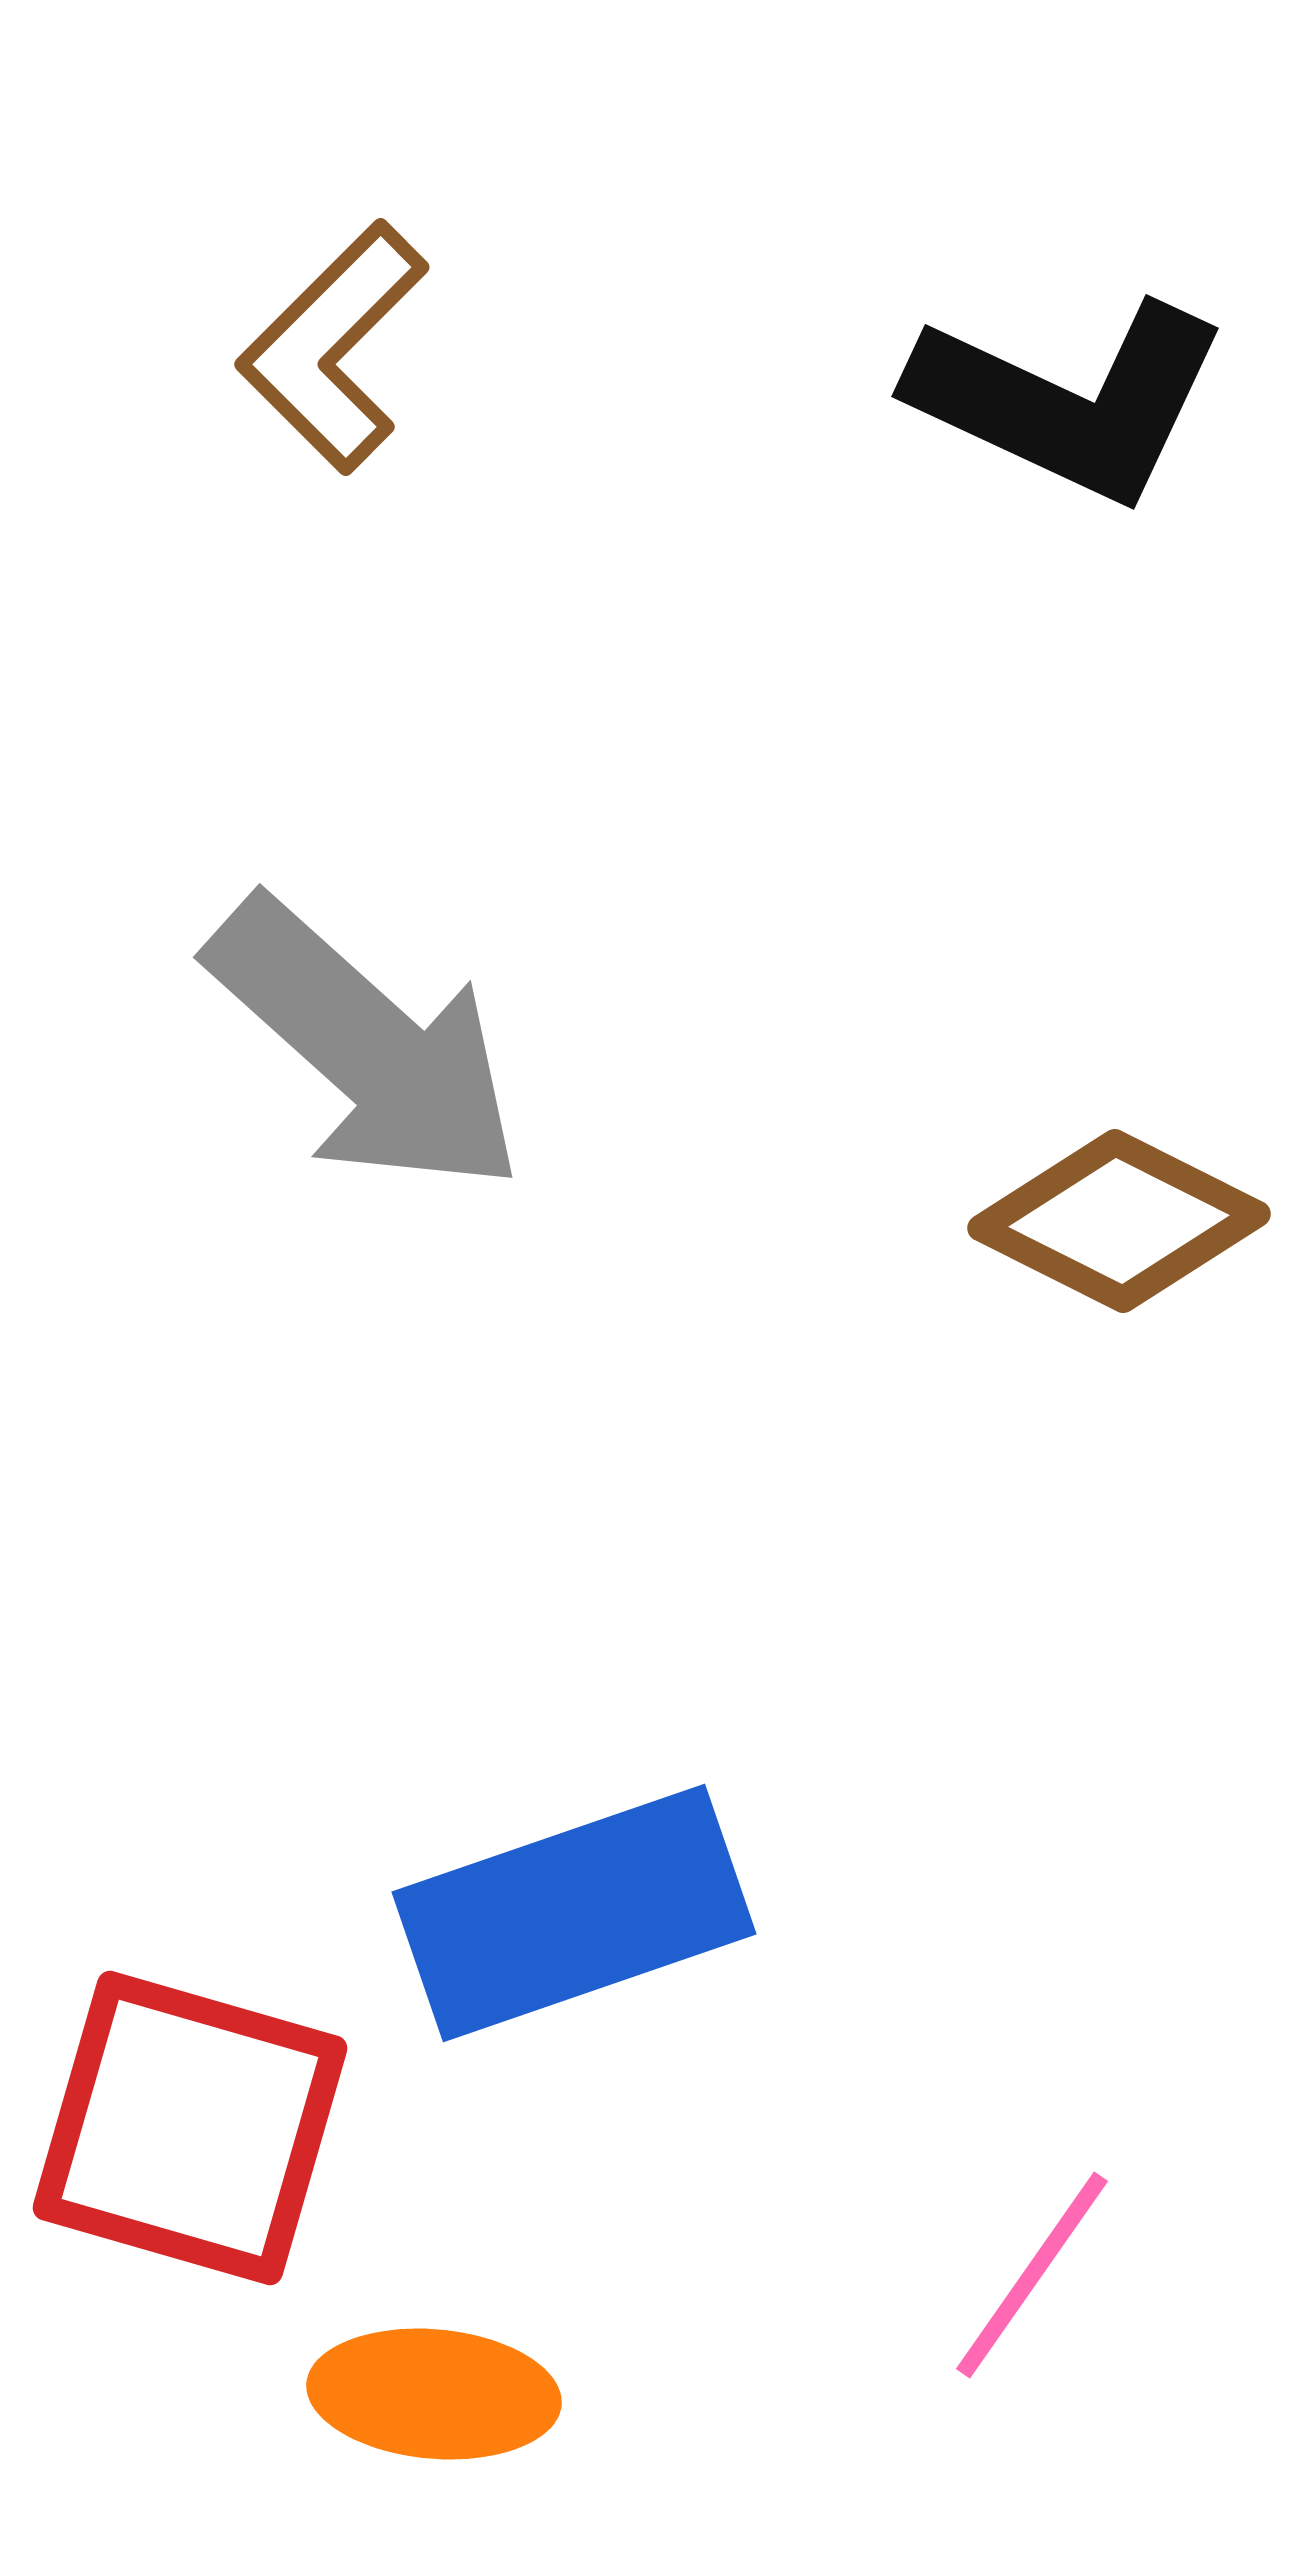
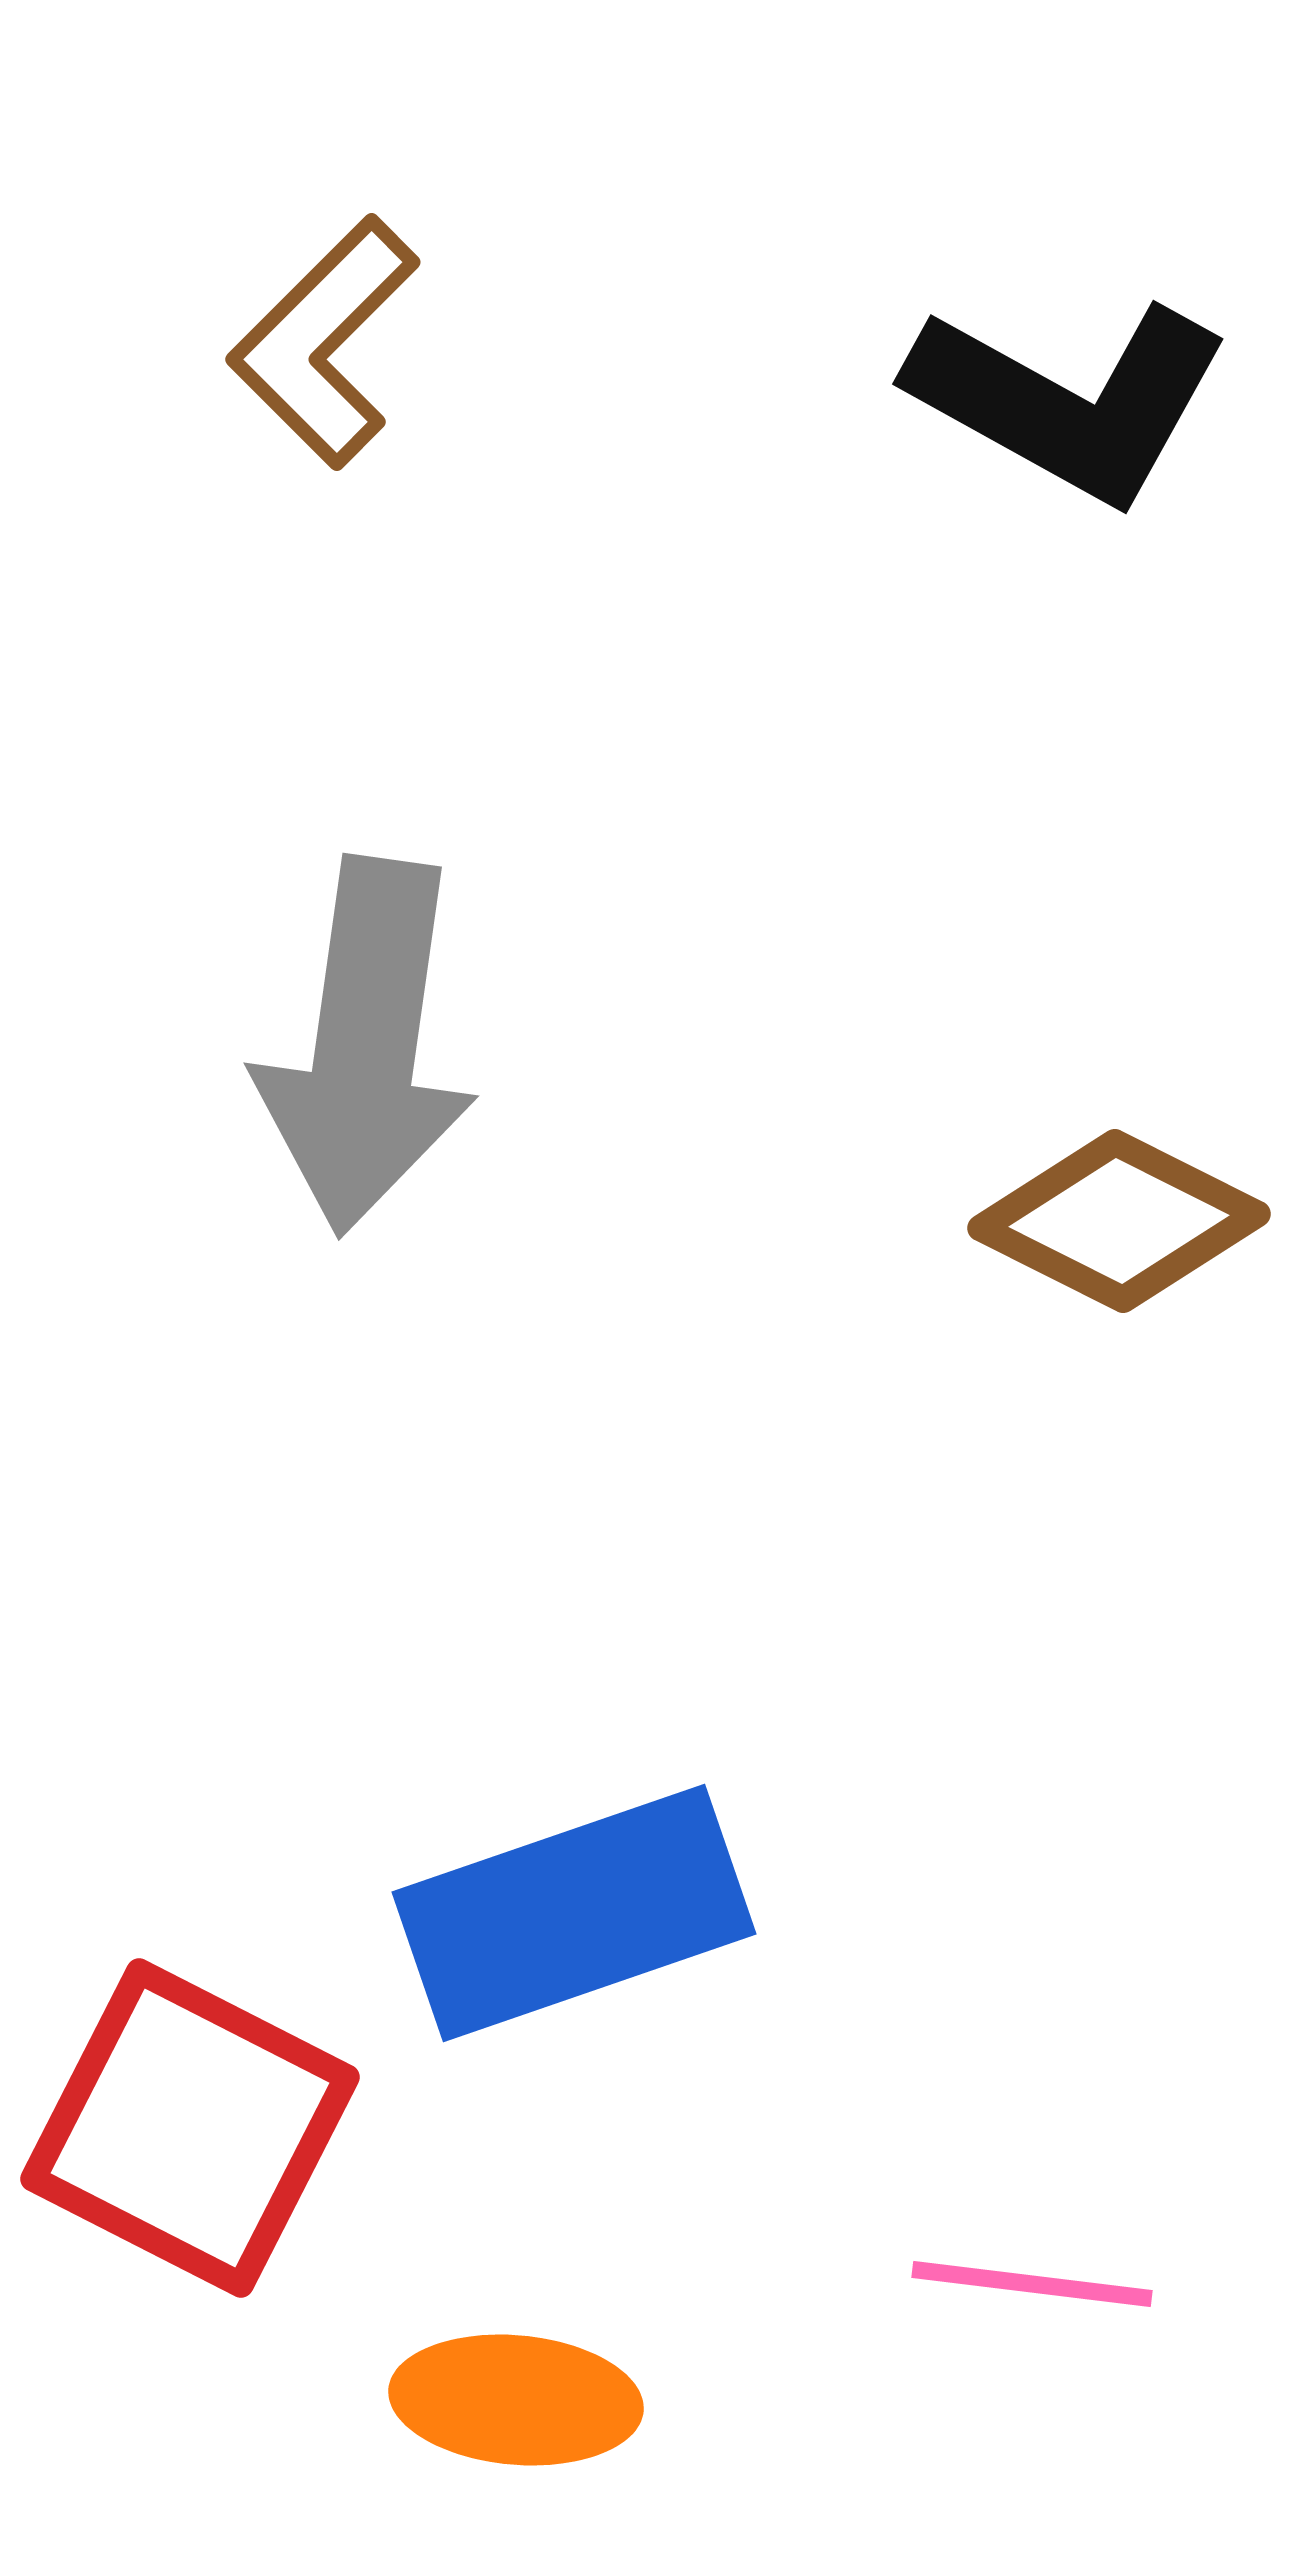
brown L-shape: moved 9 px left, 5 px up
black L-shape: rotated 4 degrees clockwise
gray arrow: rotated 56 degrees clockwise
red square: rotated 11 degrees clockwise
pink line: moved 9 px down; rotated 62 degrees clockwise
orange ellipse: moved 82 px right, 6 px down
